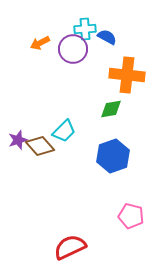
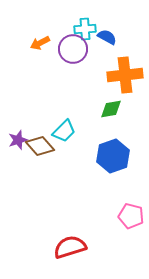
orange cross: moved 2 px left; rotated 12 degrees counterclockwise
red semicircle: rotated 8 degrees clockwise
